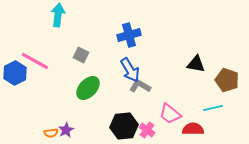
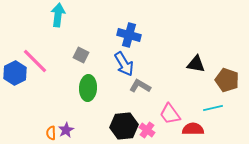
blue cross: rotated 30 degrees clockwise
pink line: rotated 16 degrees clockwise
blue arrow: moved 6 px left, 6 px up
green ellipse: rotated 40 degrees counterclockwise
pink trapezoid: rotated 15 degrees clockwise
orange semicircle: rotated 96 degrees clockwise
